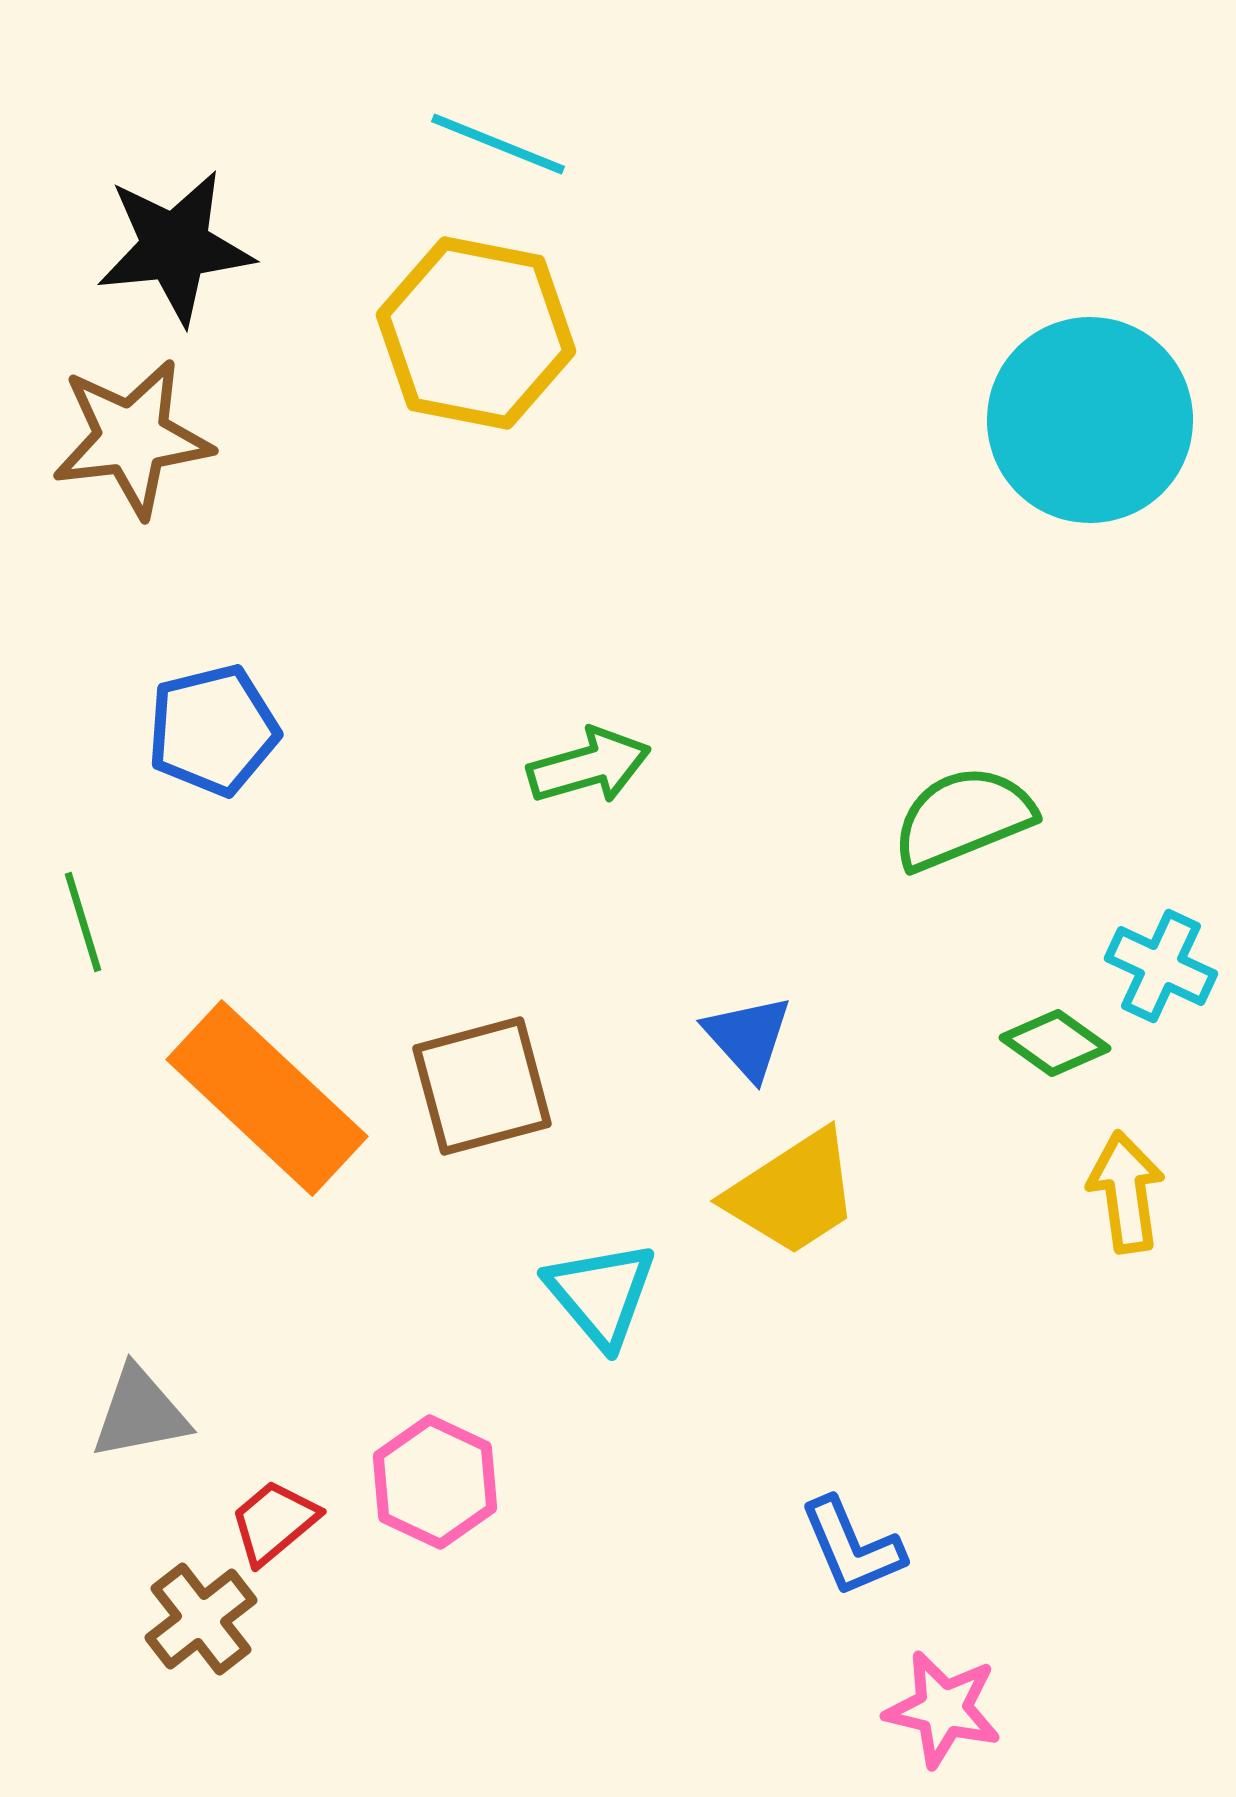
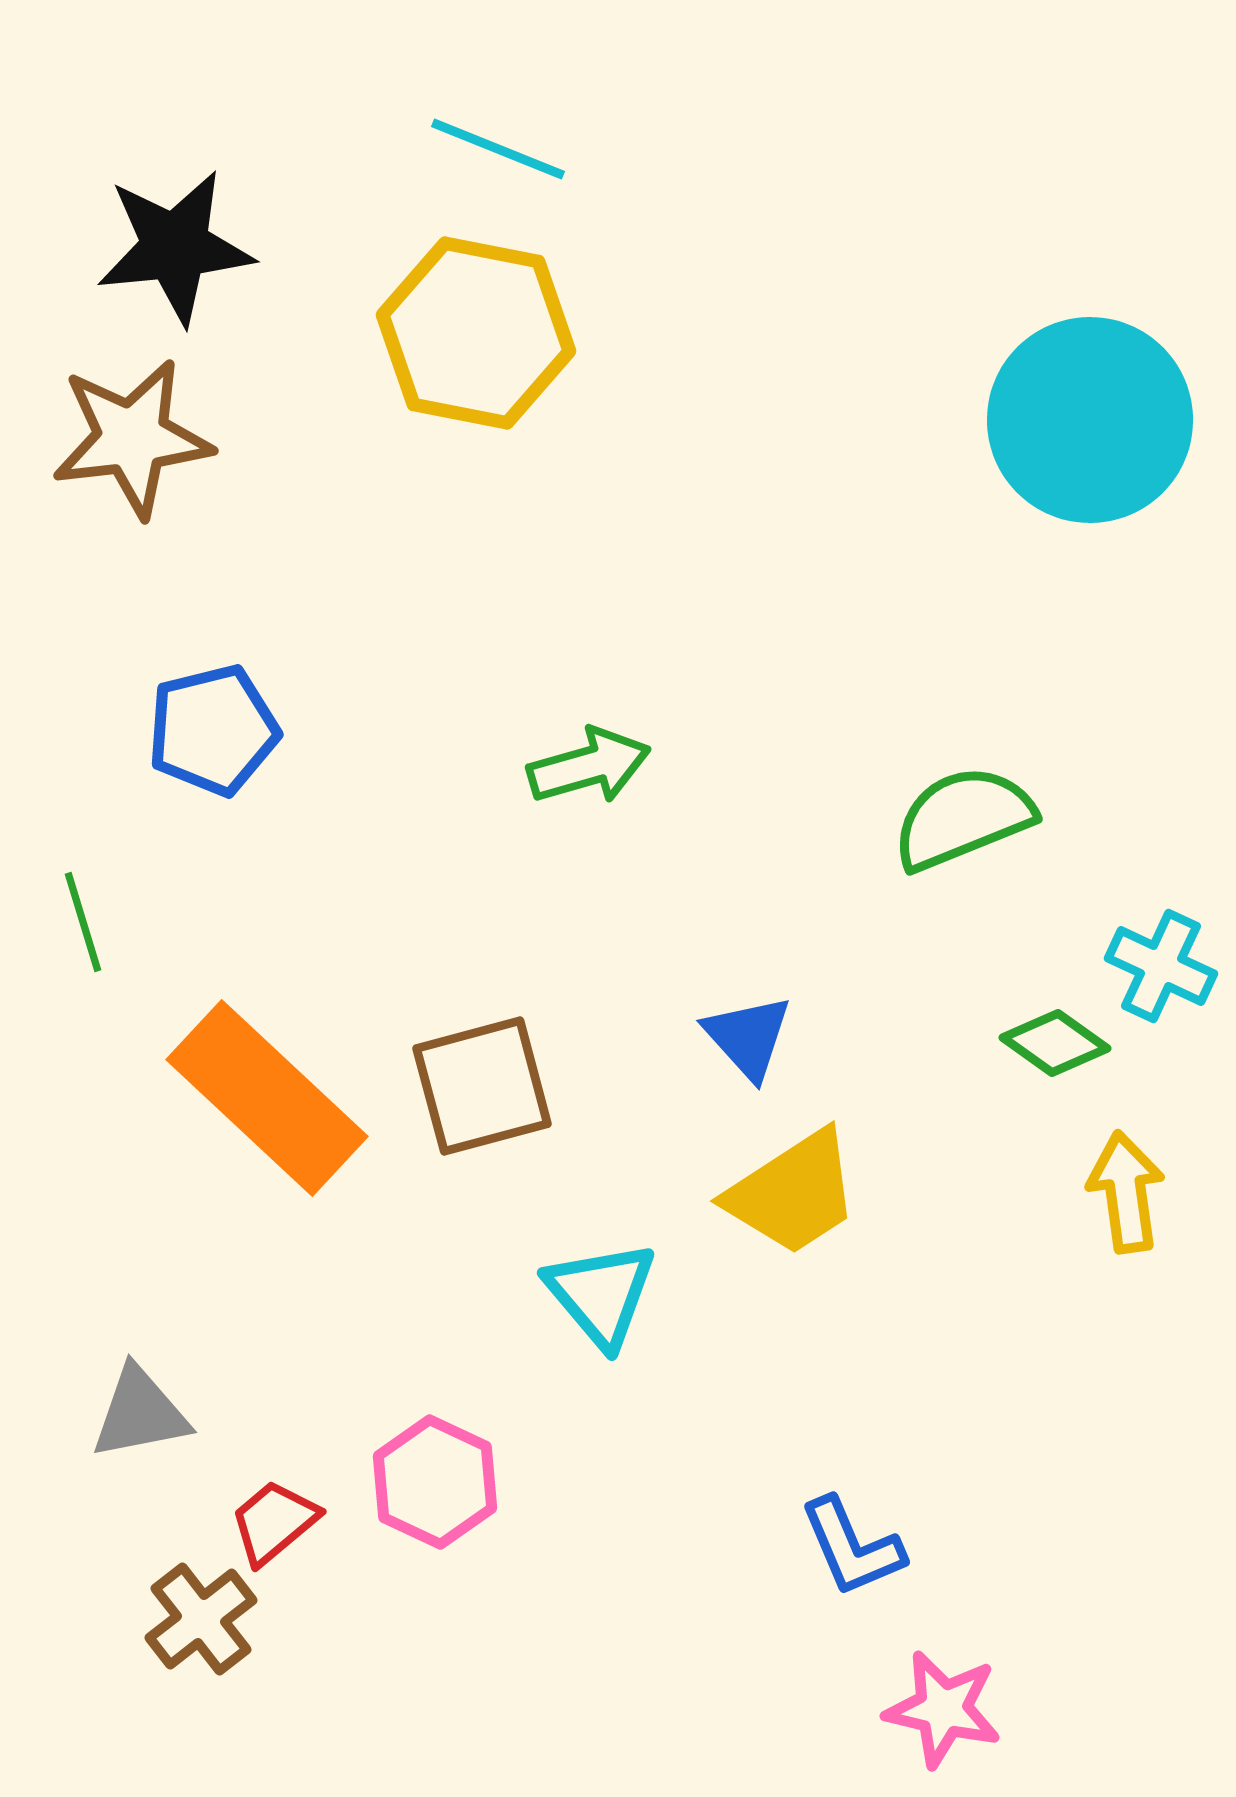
cyan line: moved 5 px down
